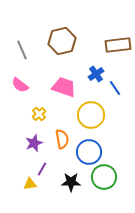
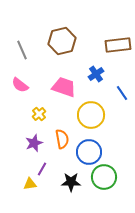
blue line: moved 7 px right, 5 px down
